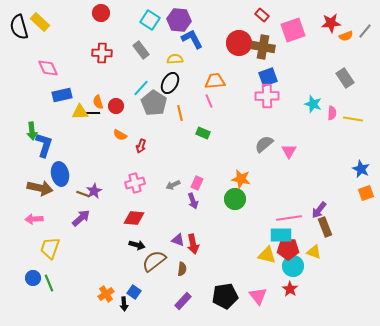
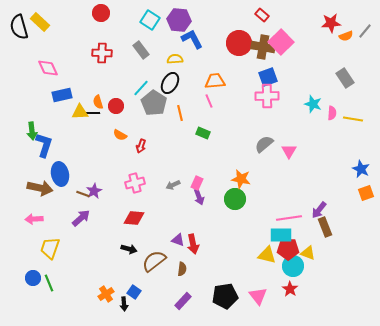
pink square at (293, 30): moved 12 px left, 12 px down; rotated 25 degrees counterclockwise
purple arrow at (193, 201): moved 6 px right, 4 px up
black arrow at (137, 245): moved 8 px left, 4 px down
yellow triangle at (314, 252): moved 6 px left, 1 px down
